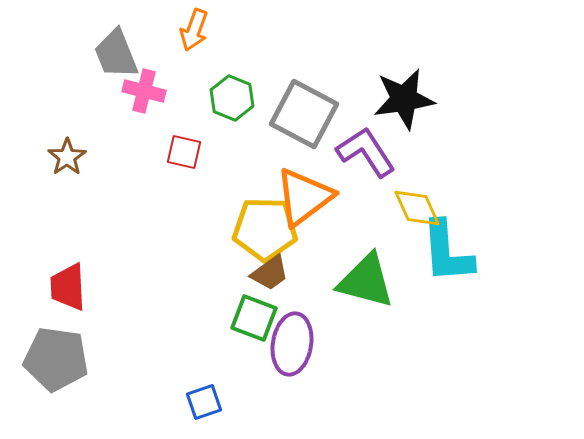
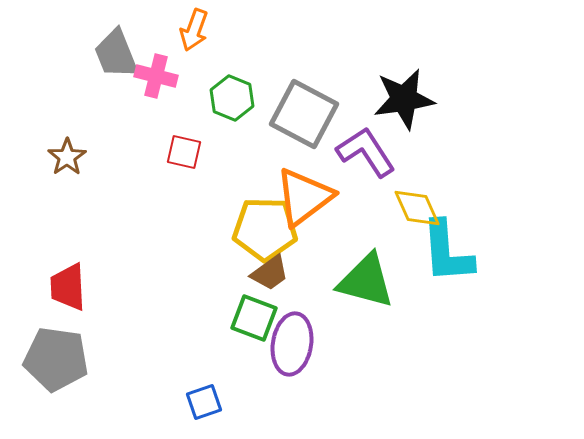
pink cross: moved 12 px right, 15 px up
